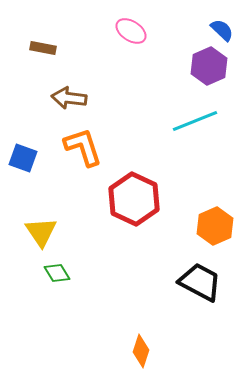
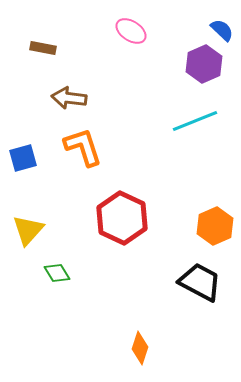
purple hexagon: moved 5 px left, 2 px up
blue square: rotated 36 degrees counterclockwise
red hexagon: moved 12 px left, 19 px down
yellow triangle: moved 13 px left, 2 px up; rotated 16 degrees clockwise
orange diamond: moved 1 px left, 3 px up
